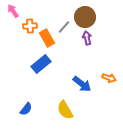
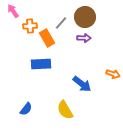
gray line: moved 3 px left, 4 px up
purple arrow: moved 3 px left; rotated 104 degrees clockwise
blue rectangle: rotated 36 degrees clockwise
orange arrow: moved 4 px right, 4 px up
